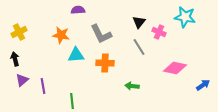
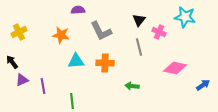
black triangle: moved 2 px up
gray L-shape: moved 3 px up
gray line: rotated 18 degrees clockwise
cyan triangle: moved 6 px down
black arrow: moved 3 px left, 3 px down; rotated 24 degrees counterclockwise
purple triangle: rotated 16 degrees clockwise
